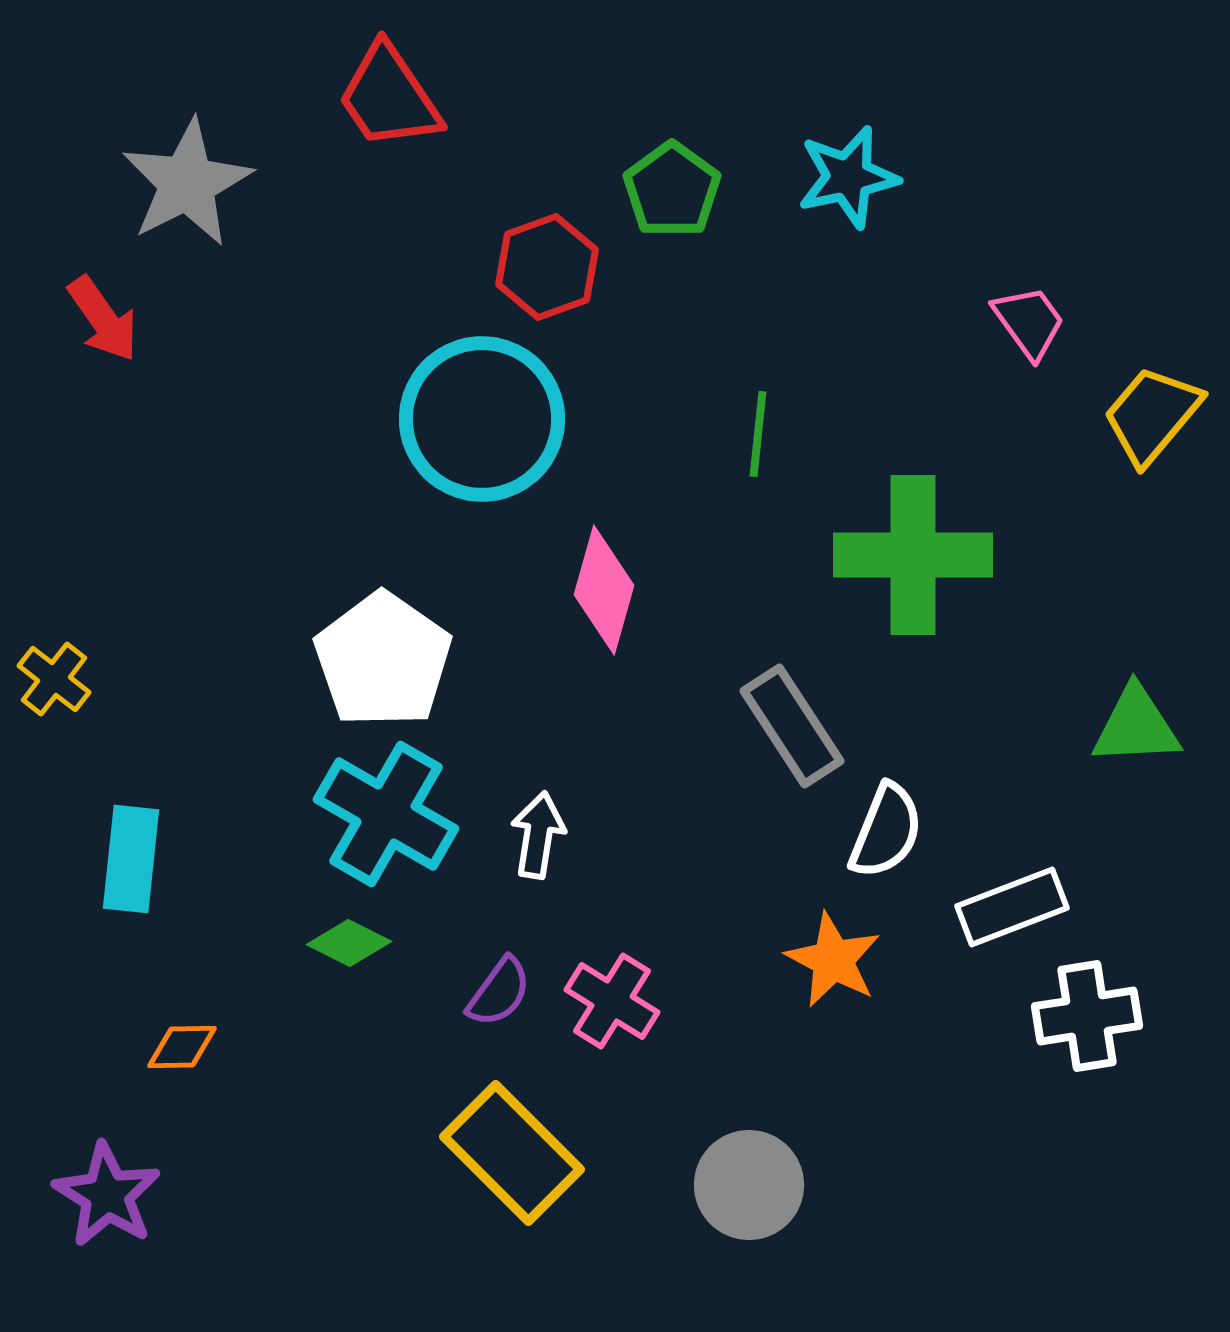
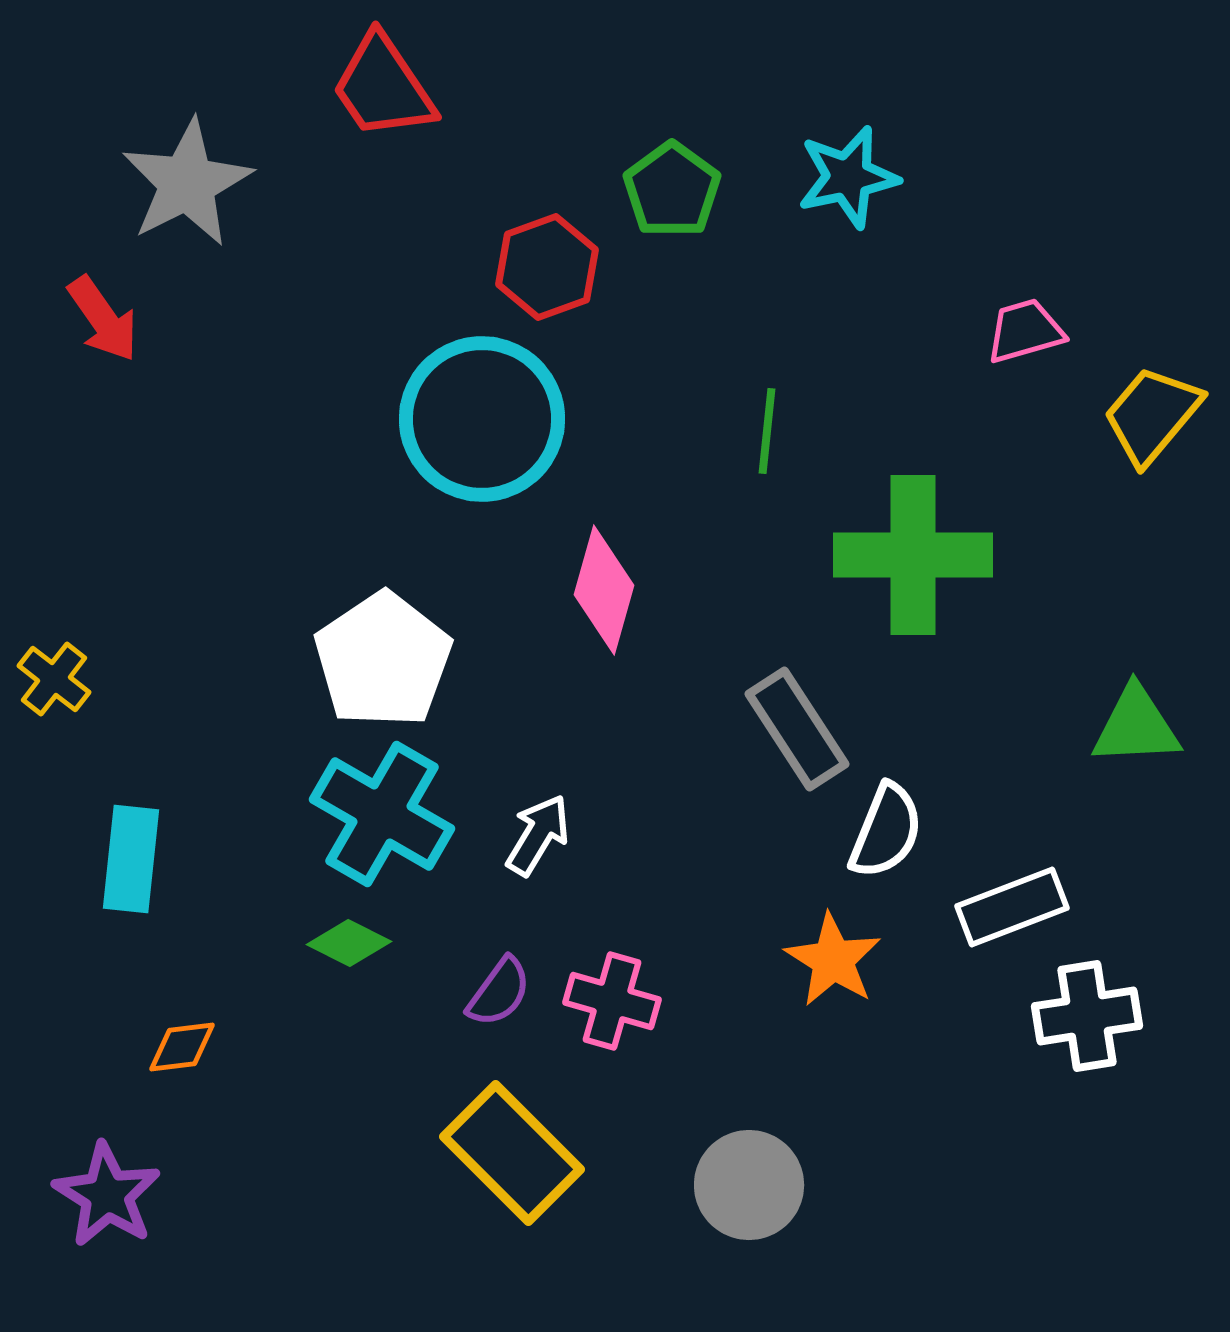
red trapezoid: moved 6 px left, 10 px up
pink trapezoid: moved 4 px left, 9 px down; rotated 70 degrees counterclockwise
green line: moved 9 px right, 3 px up
white pentagon: rotated 3 degrees clockwise
gray rectangle: moved 5 px right, 3 px down
cyan cross: moved 4 px left
white arrow: rotated 22 degrees clockwise
orange star: rotated 4 degrees clockwise
pink cross: rotated 16 degrees counterclockwise
orange diamond: rotated 6 degrees counterclockwise
